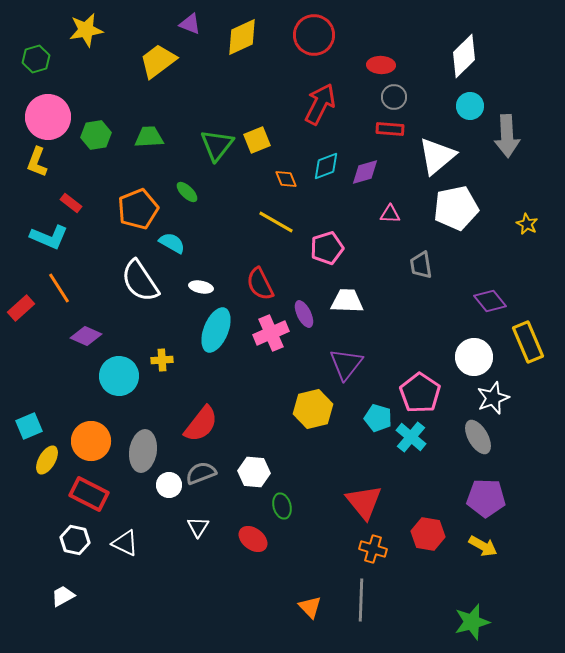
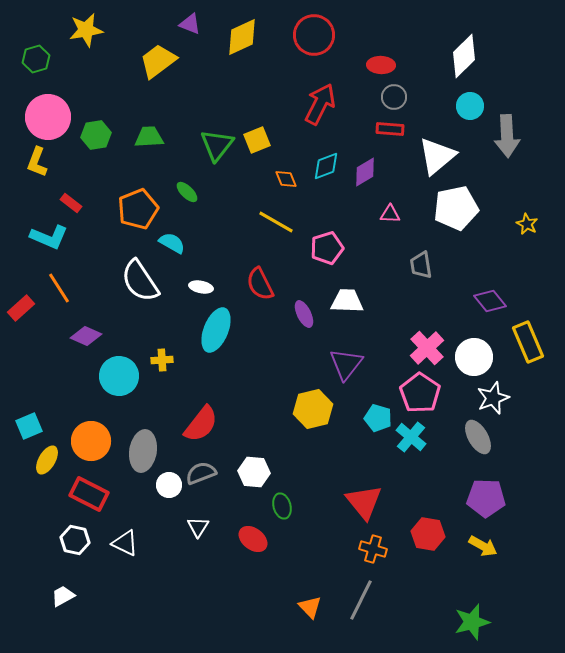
purple diamond at (365, 172): rotated 16 degrees counterclockwise
pink cross at (271, 333): moved 156 px right, 15 px down; rotated 20 degrees counterclockwise
gray line at (361, 600): rotated 24 degrees clockwise
